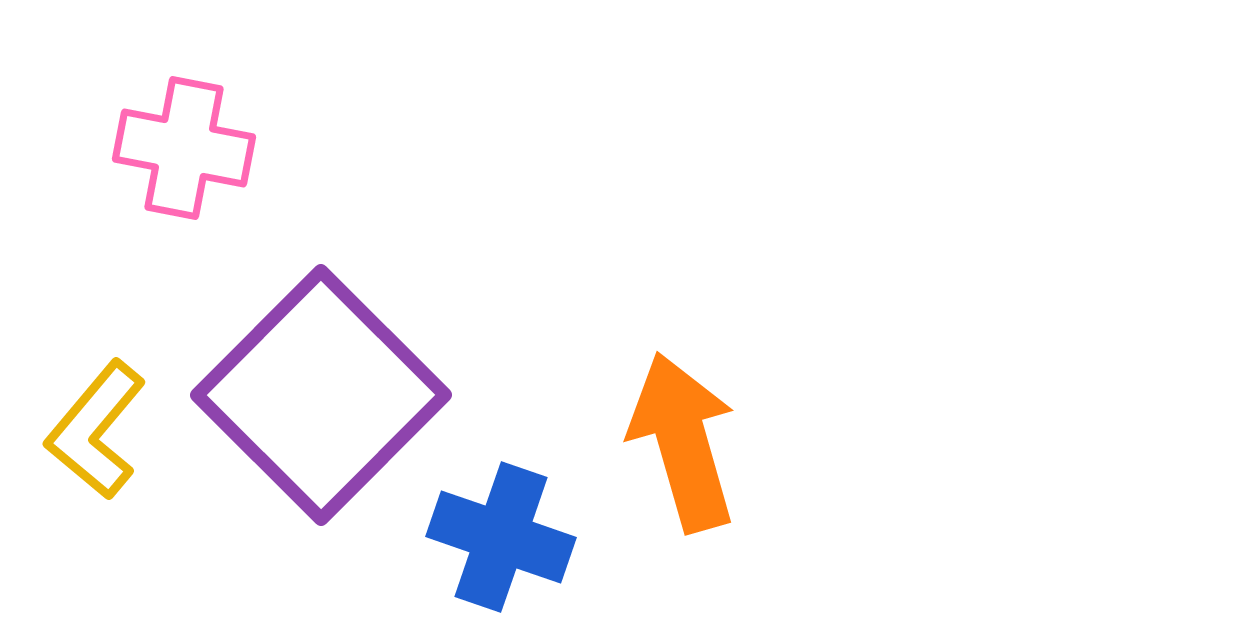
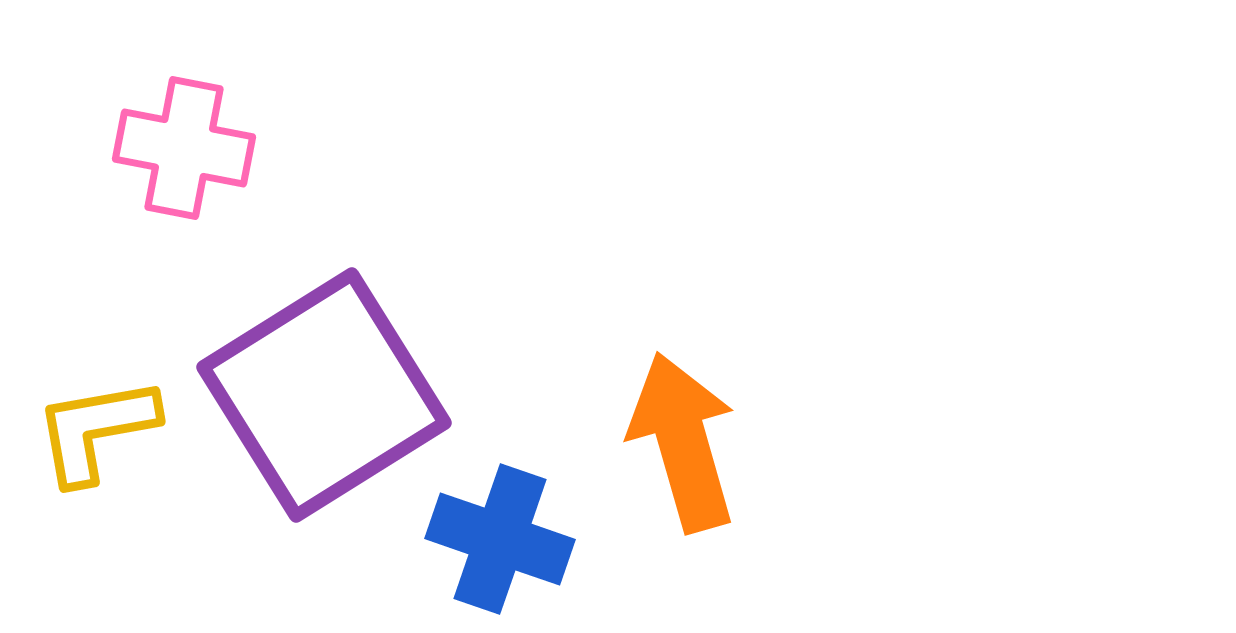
purple square: moved 3 px right; rotated 13 degrees clockwise
yellow L-shape: rotated 40 degrees clockwise
blue cross: moved 1 px left, 2 px down
